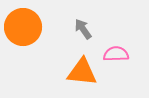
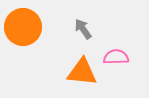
pink semicircle: moved 3 px down
